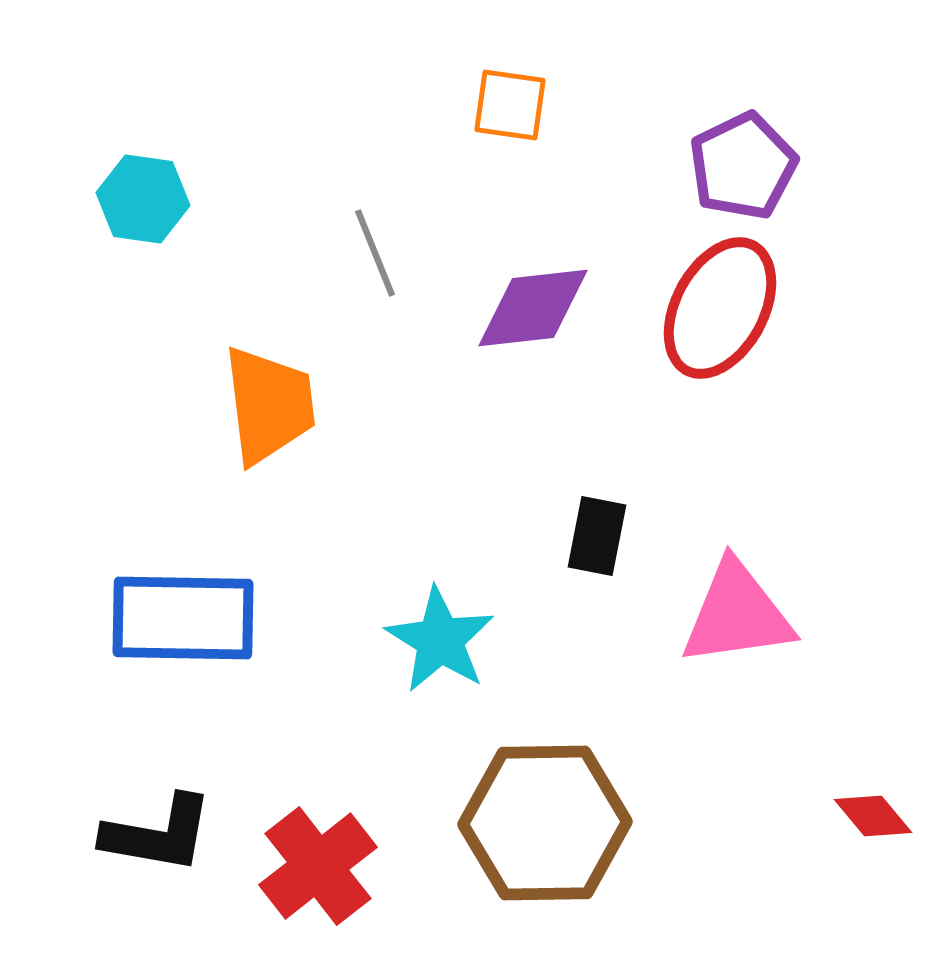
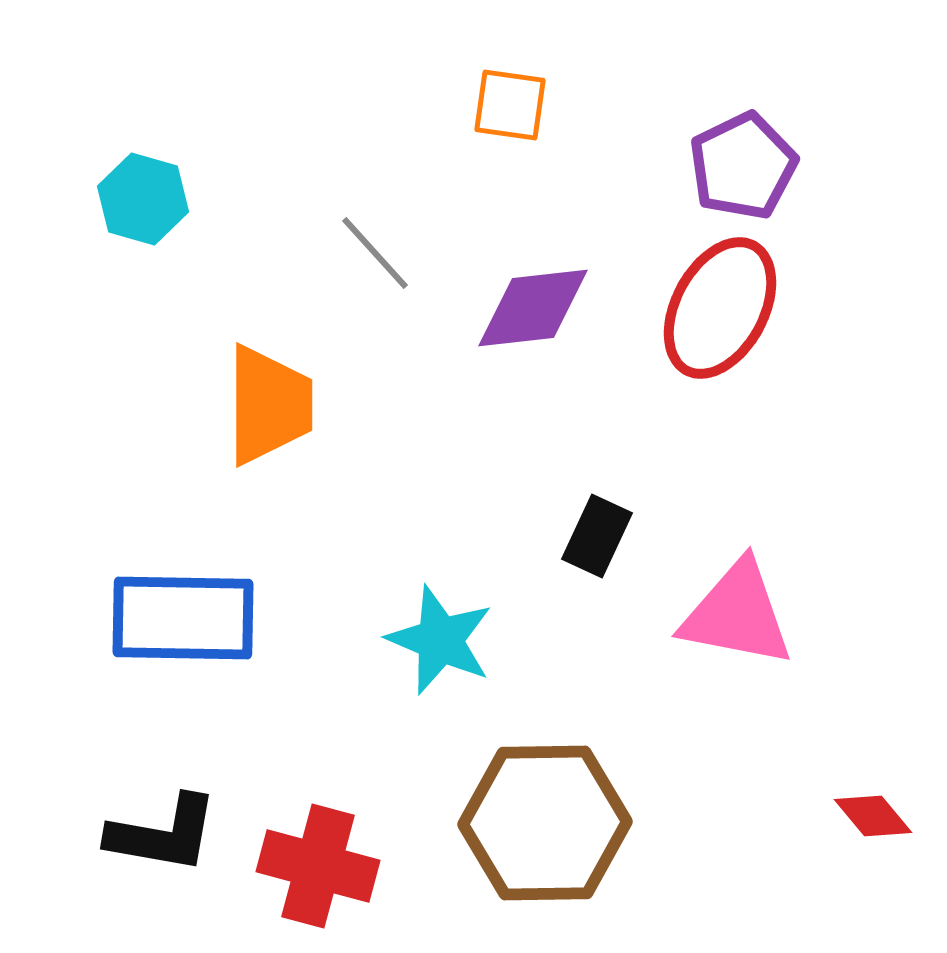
cyan hexagon: rotated 8 degrees clockwise
gray line: rotated 20 degrees counterclockwise
orange trapezoid: rotated 7 degrees clockwise
black rectangle: rotated 14 degrees clockwise
pink triangle: rotated 19 degrees clockwise
cyan star: rotated 9 degrees counterclockwise
black L-shape: moved 5 px right
red cross: rotated 37 degrees counterclockwise
